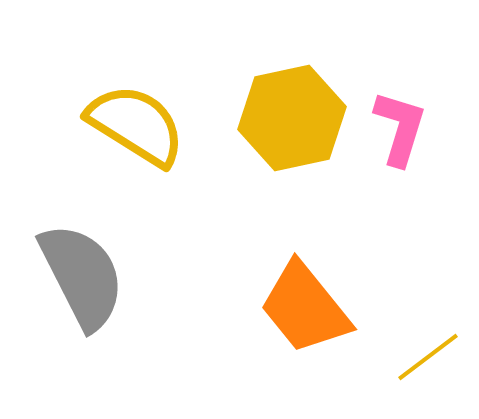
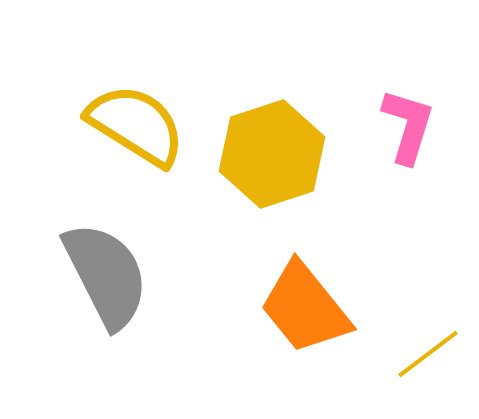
yellow hexagon: moved 20 px left, 36 px down; rotated 6 degrees counterclockwise
pink L-shape: moved 8 px right, 2 px up
gray semicircle: moved 24 px right, 1 px up
yellow line: moved 3 px up
